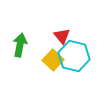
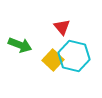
red triangle: moved 9 px up
green arrow: rotated 100 degrees clockwise
